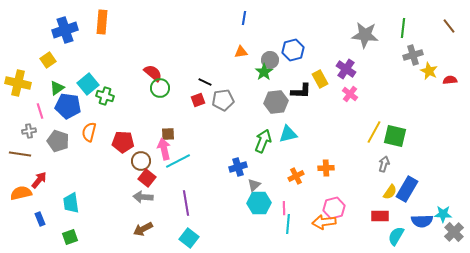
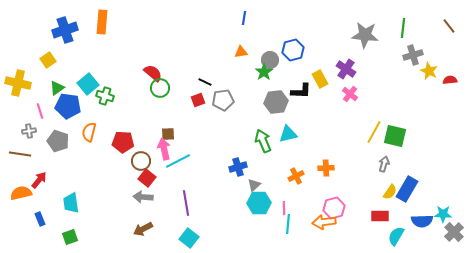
green arrow at (263, 141): rotated 45 degrees counterclockwise
